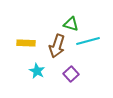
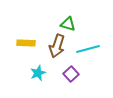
green triangle: moved 3 px left
cyan line: moved 8 px down
cyan star: moved 1 px right, 2 px down; rotated 21 degrees clockwise
